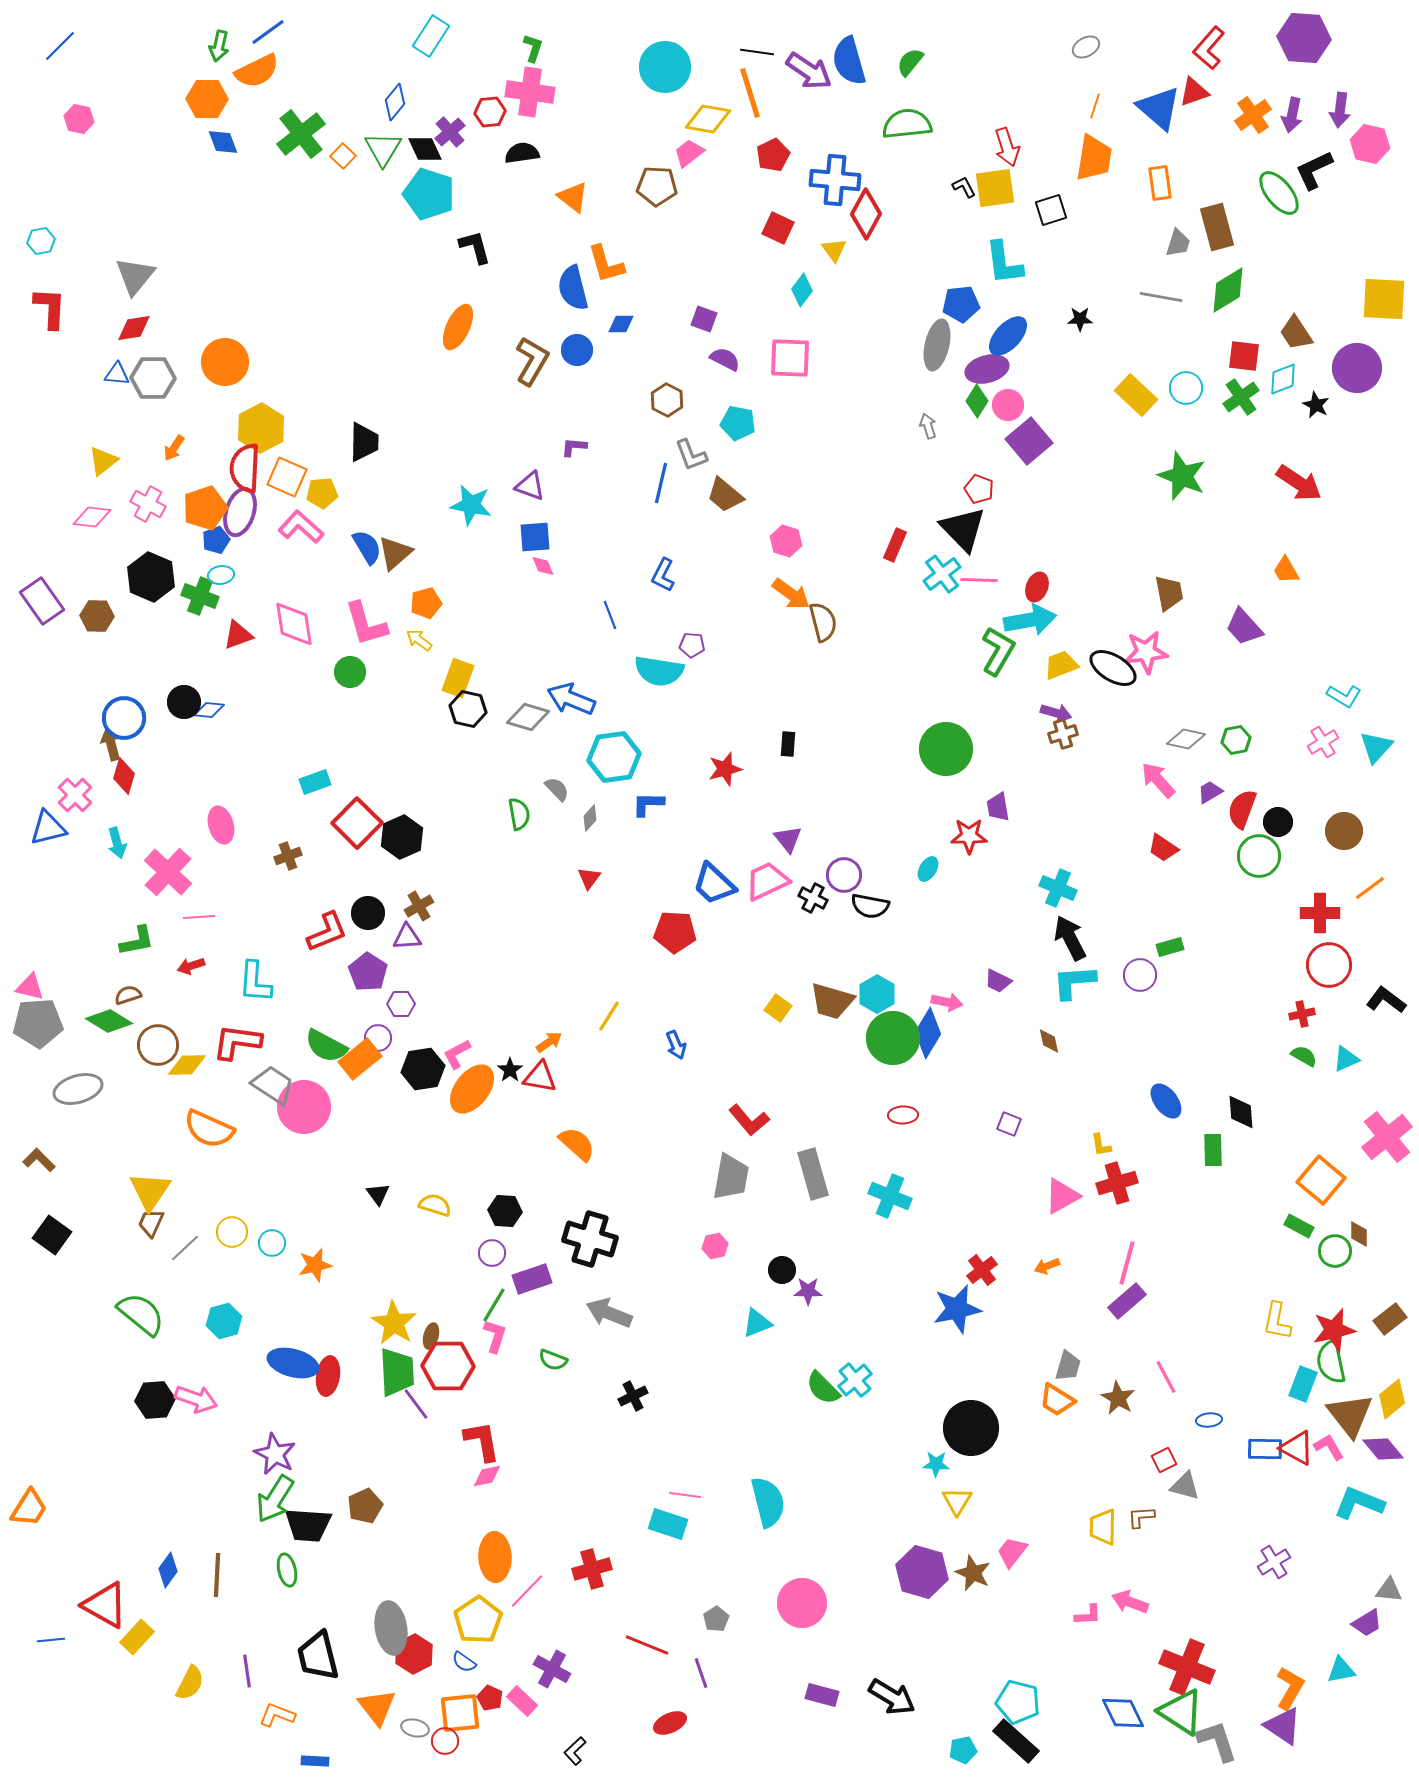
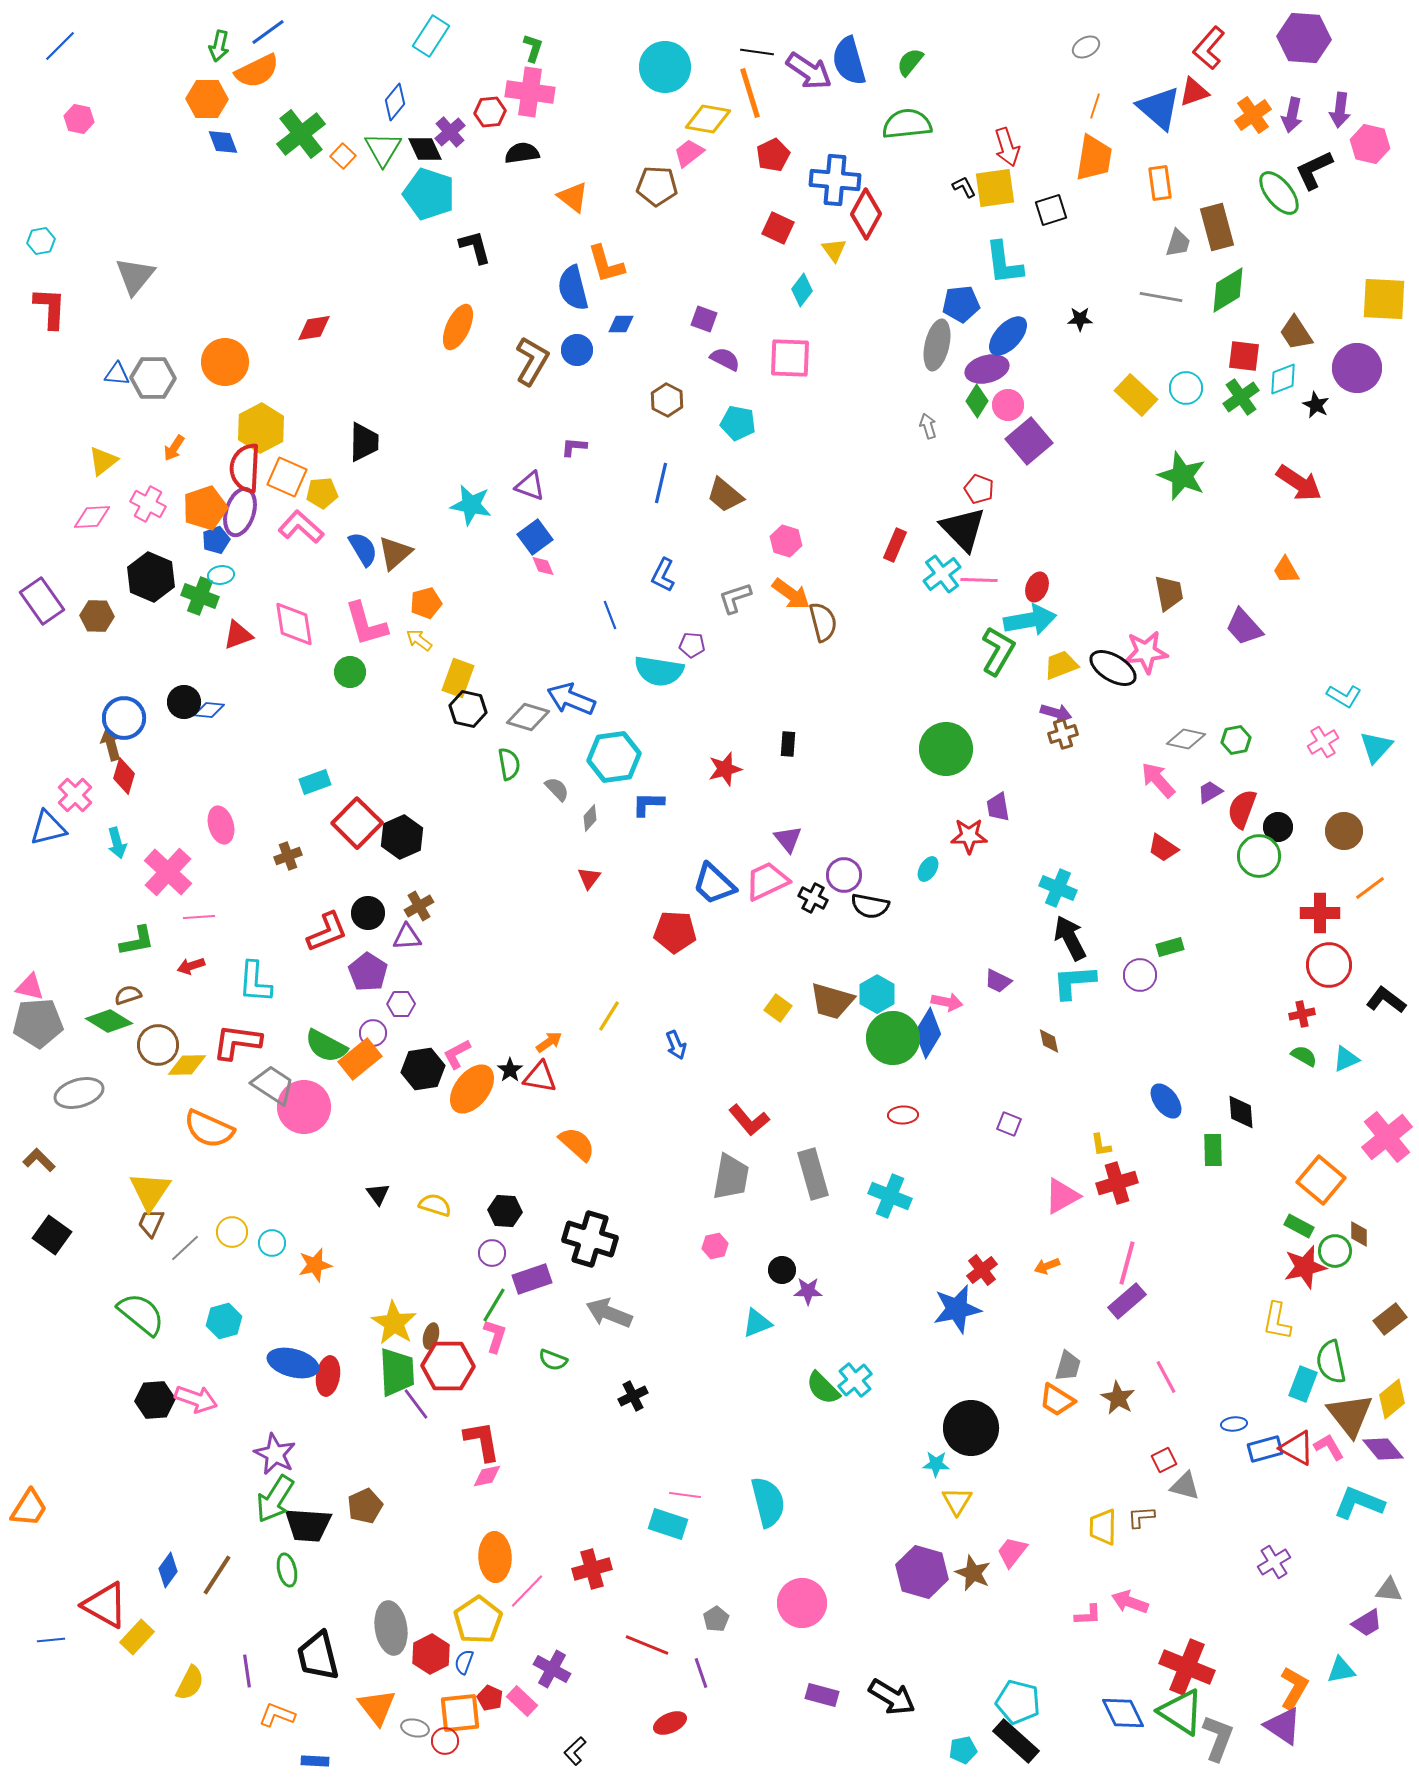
red diamond at (134, 328): moved 180 px right
gray L-shape at (691, 455): moved 44 px right, 143 px down; rotated 93 degrees clockwise
pink diamond at (92, 517): rotated 9 degrees counterclockwise
blue square at (535, 537): rotated 32 degrees counterclockwise
blue semicircle at (367, 547): moved 4 px left, 2 px down
green semicircle at (519, 814): moved 10 px left, 50 px up
black circle at (1278, 822): moved 5 px down
purple circle at (378, 1038): moved 5 px left, 5 px up
gray ellipse at (78, 1089): moved 1 px right, 4 px down
red star at (1334, 1330): moved 29 px left, 63 px up
blue ellipse at (1209, 1420): moved 25 px right, 4 px down
blue rectangle at (1265, 1449): rotated 16 degrees counterclockwise
brown line at (217, 1575): rotated 30 degrees clockwise
red hexagon at (414, 1654): moved 17 px right
blue semicircle at (464, 1662): rotated 75 degrees clockwise
orange L-shape at (1290, 1688): moved 4 px right
gray L-shape at (1217, 1741): moved 1 px right, 3 px up; rotated 39 degrees clockwise
